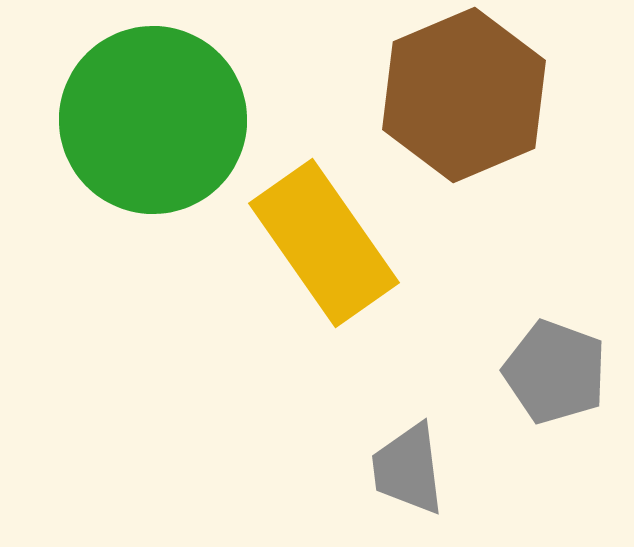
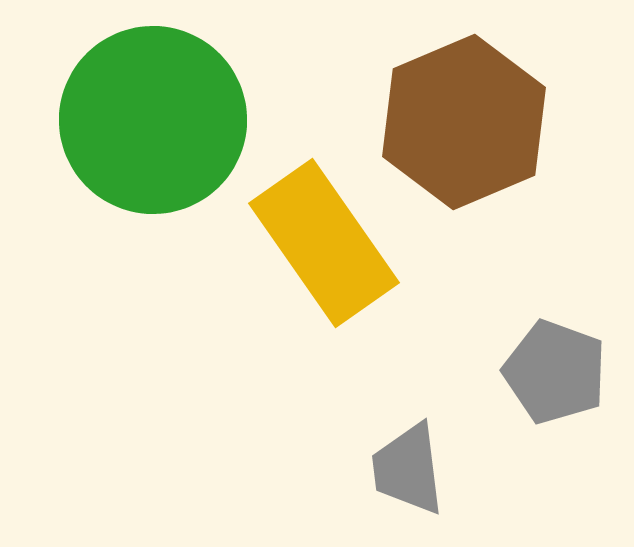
brown hexagon: moved 27 px down
